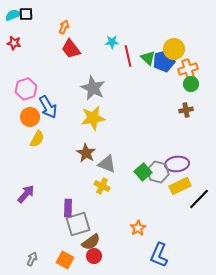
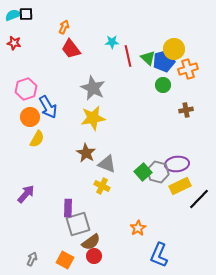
green circle: moved 28 px left, 1 px down
